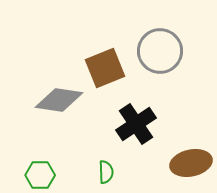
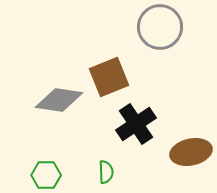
gray circle: moved 24 px up
brown square: moved 4 px right, 9 px down
brown ellipse: moved 11 px up
green hexagon: moved 6 px right
